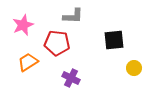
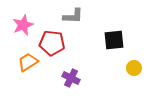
red pentagon: moved 5 px left
